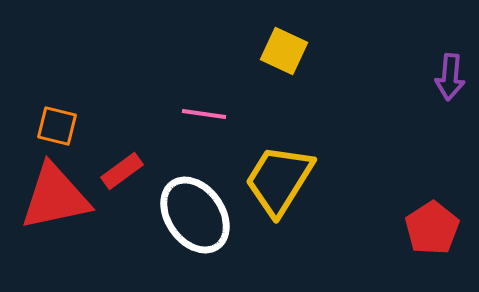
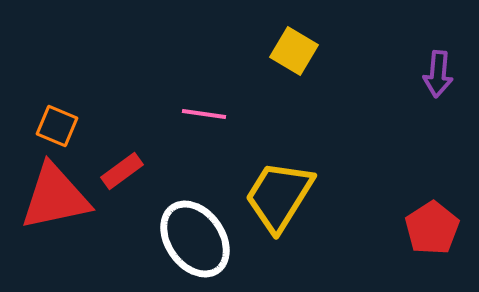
yellow square: moved 10 px right; rotated 6 degrees clockwise
purple arrow: moved 12 px left, 3 px up
orange square: rotated 9 degrees clockwise
yellow trapezoid: moved 16 px down
white ellipse: moved 24 px down
